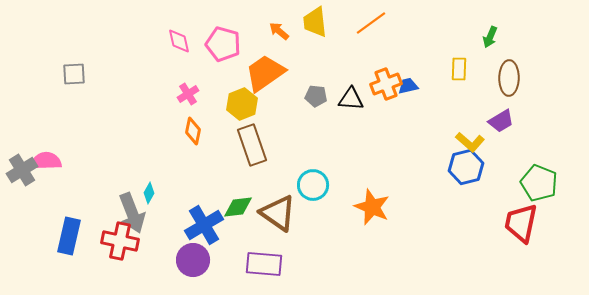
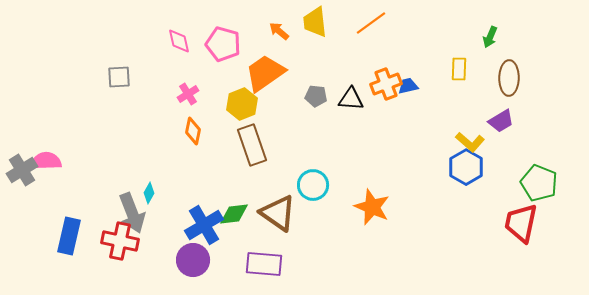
gray square: moved 45 px right, 3 px down
blue hexagon: rotated 16 degrees counterclockwise
green diamond: moved 4 px left, 7 px down
